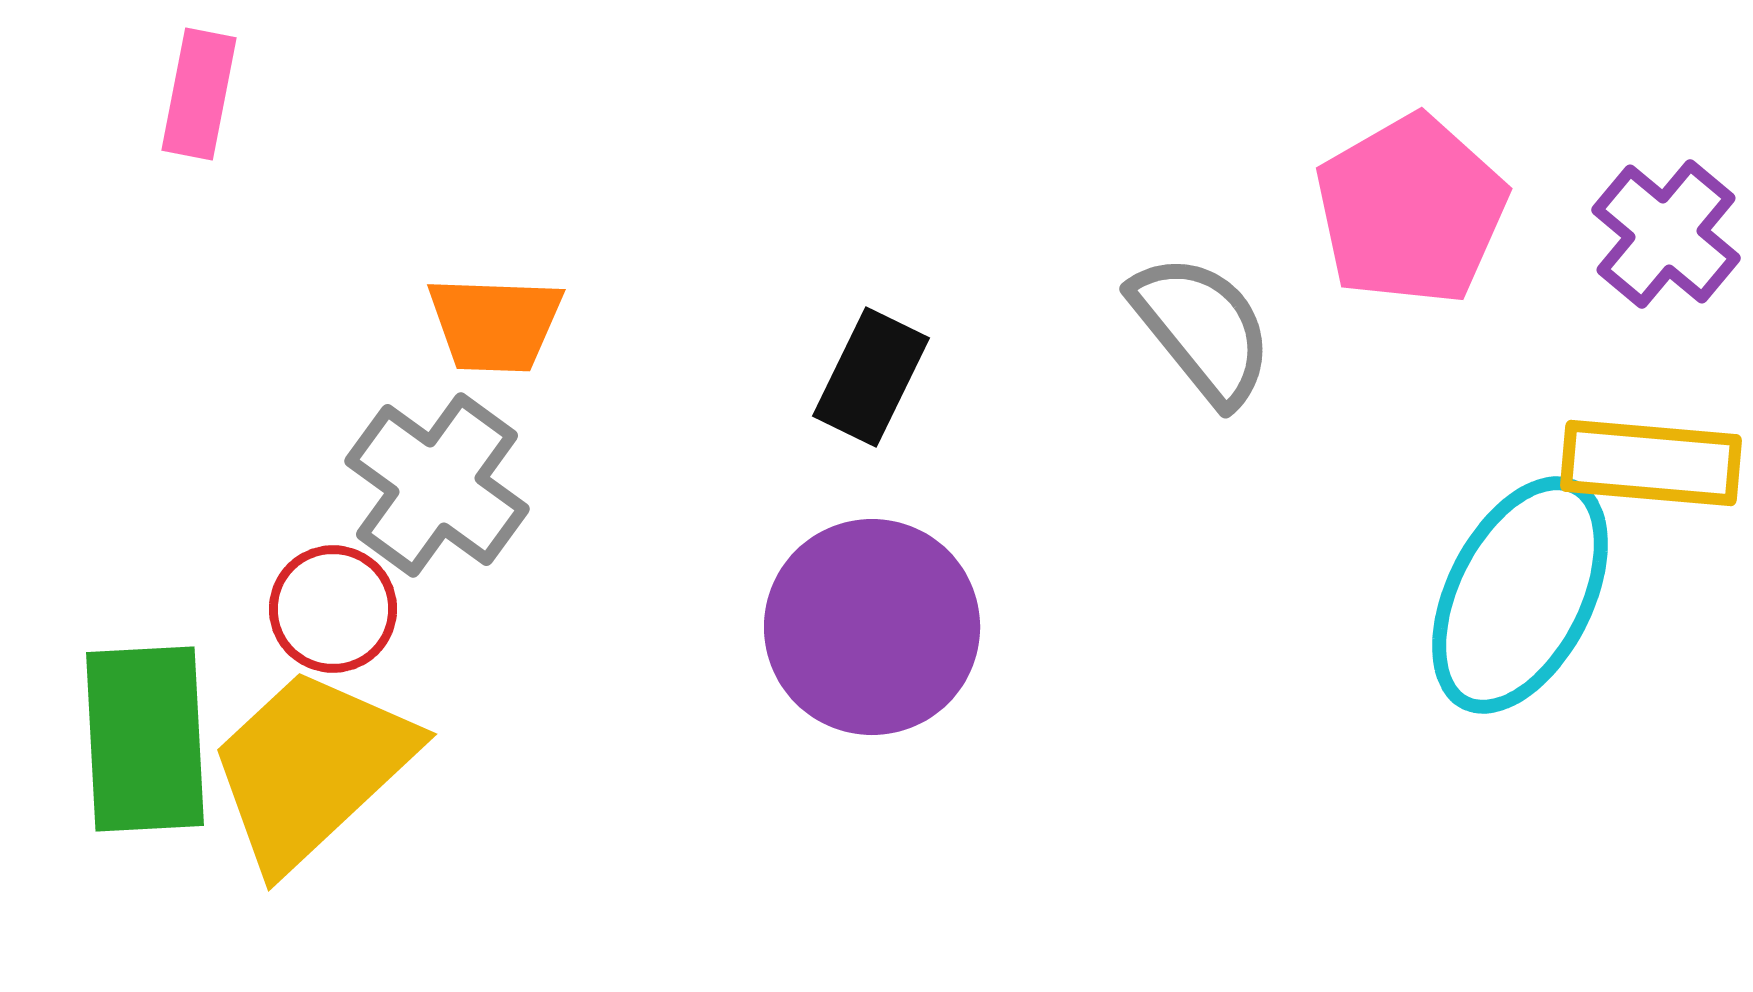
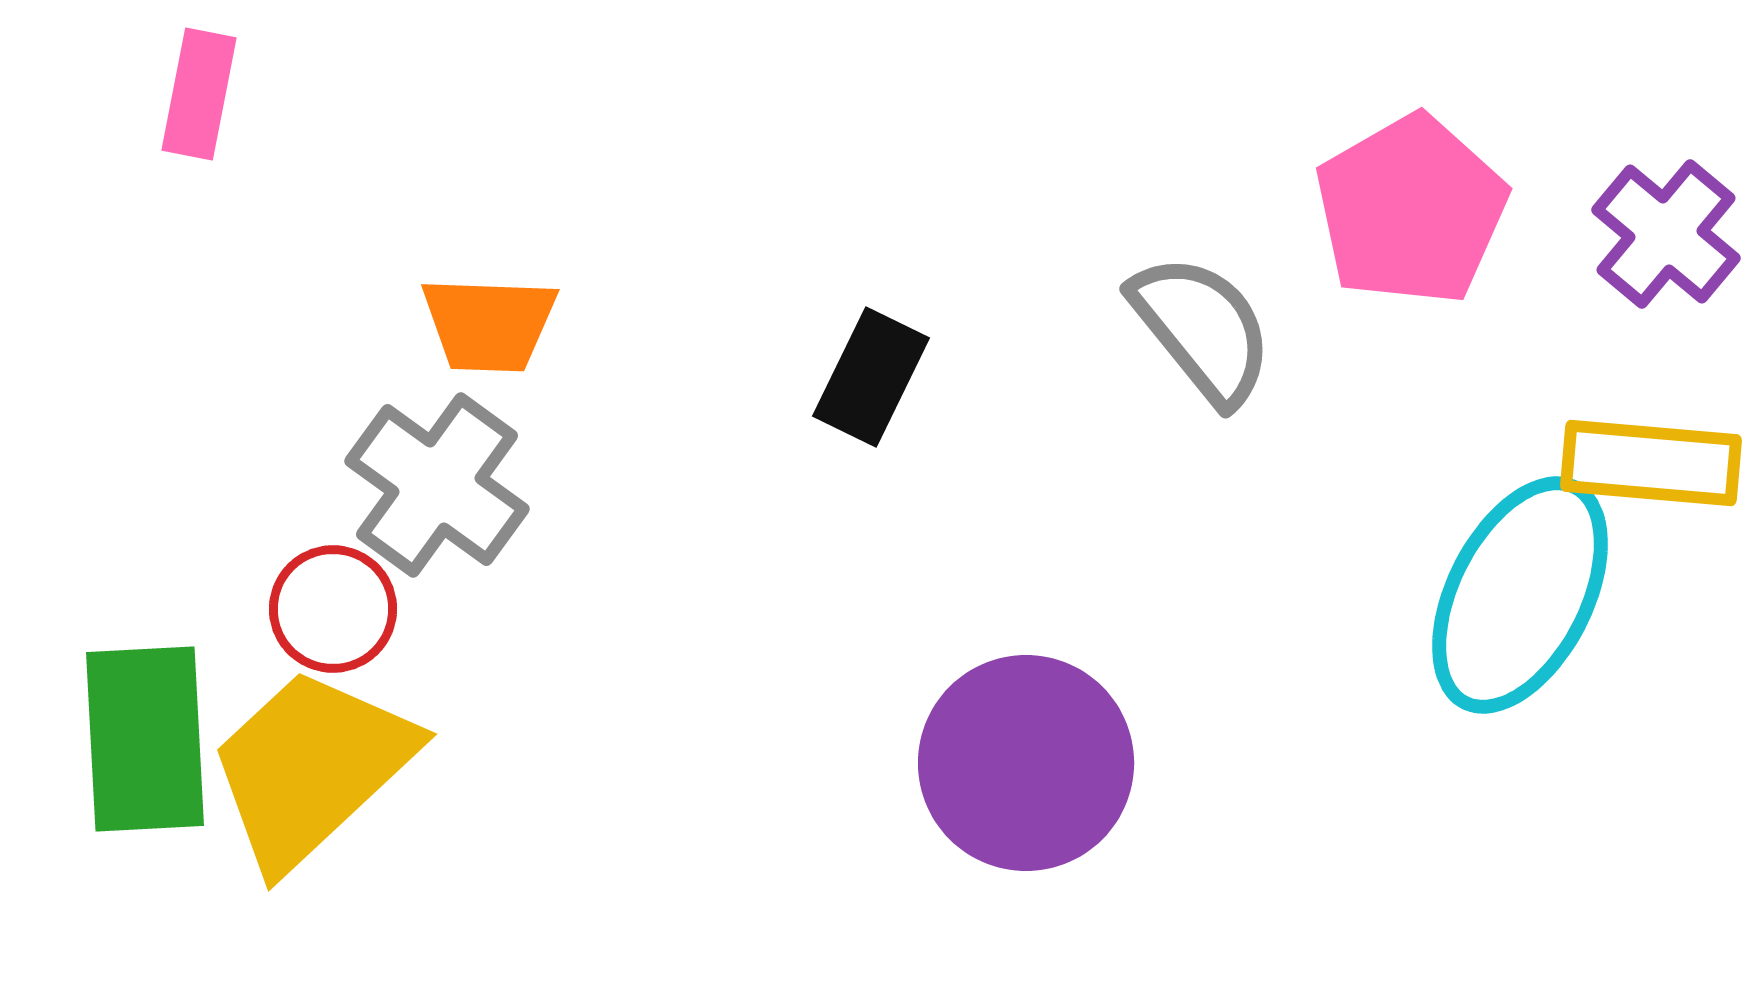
orange trapezoid: moved 6 px left
purple circle: moved 154 px right, 136 px down
